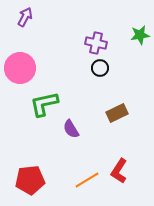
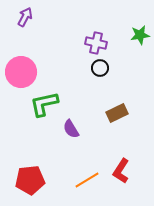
pink circle: moved 1 px right, 4 px down
red L-shape: moved 2 px right
